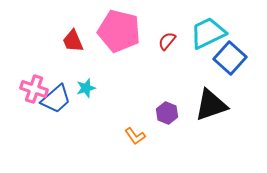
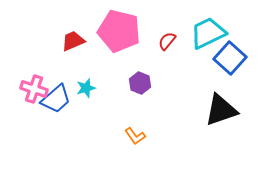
red trapezoid: rotated 90 degrees clockwise
black triangle: moved 10 px right, 5 px down
purple hexagon: moved 27 px left, 30 px up
